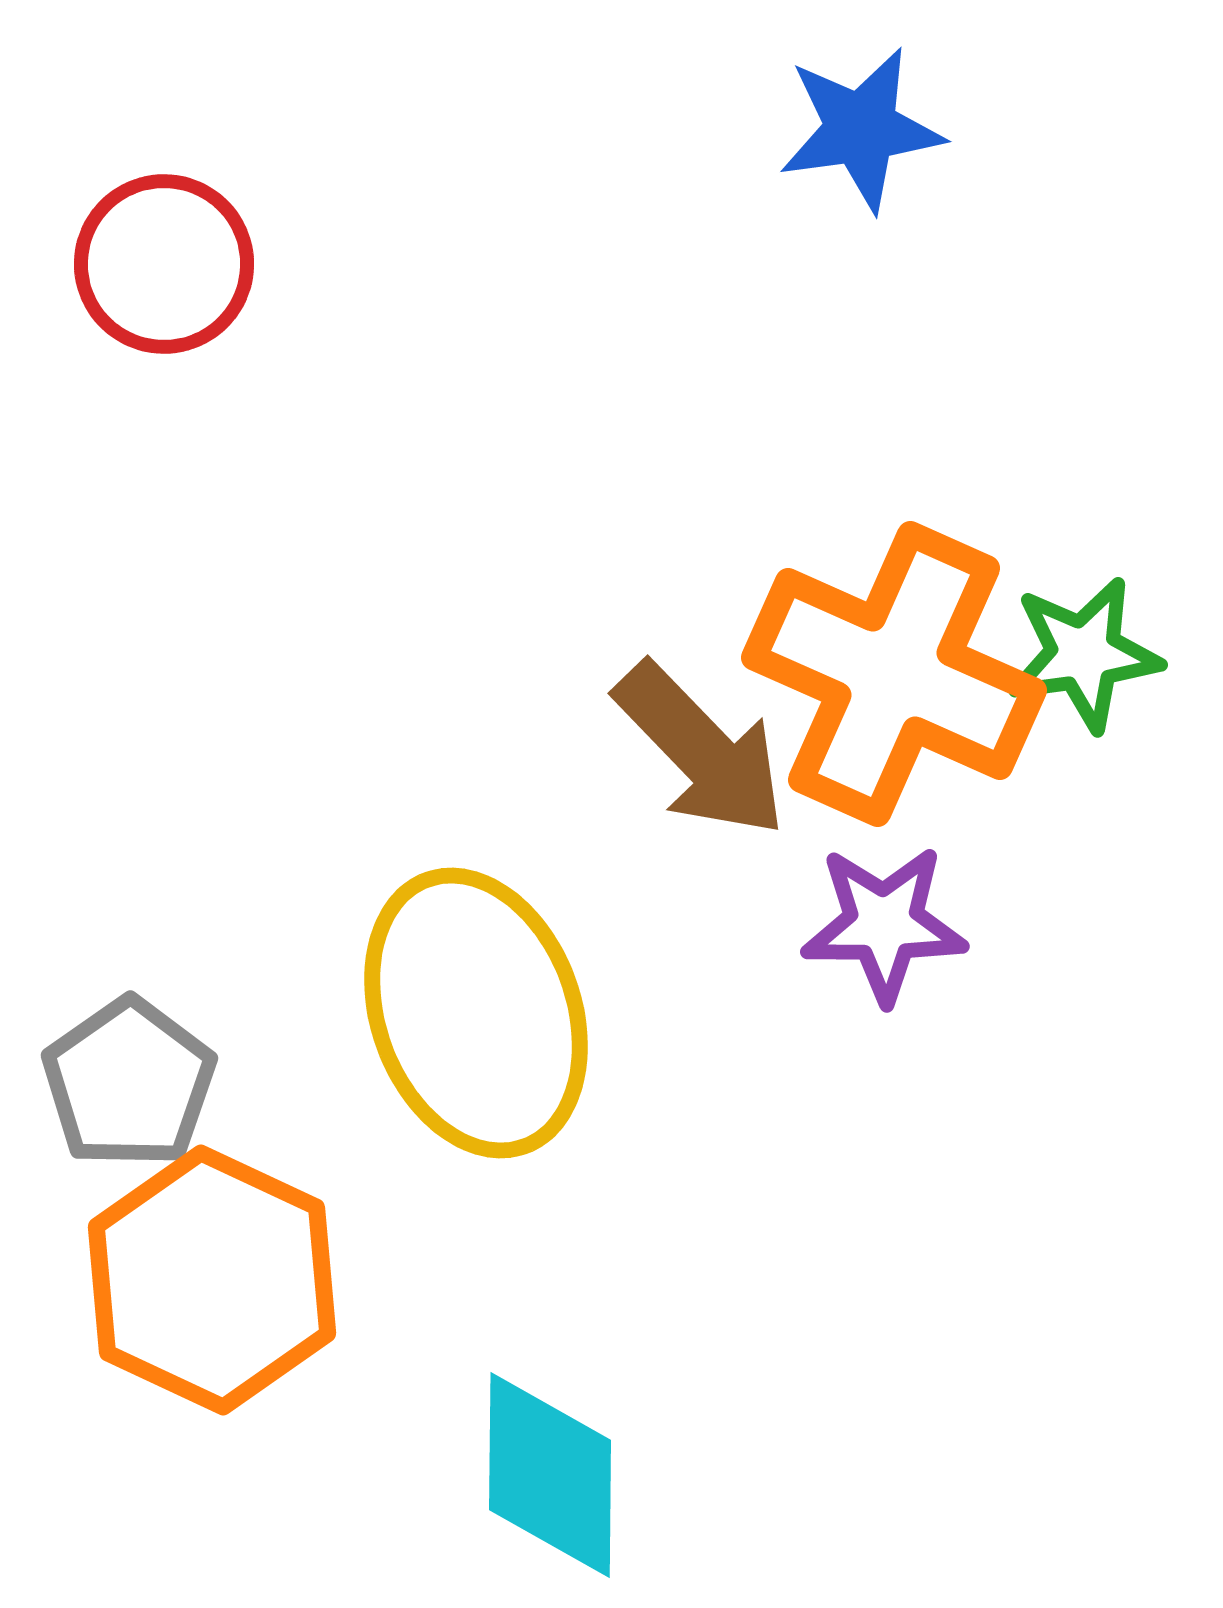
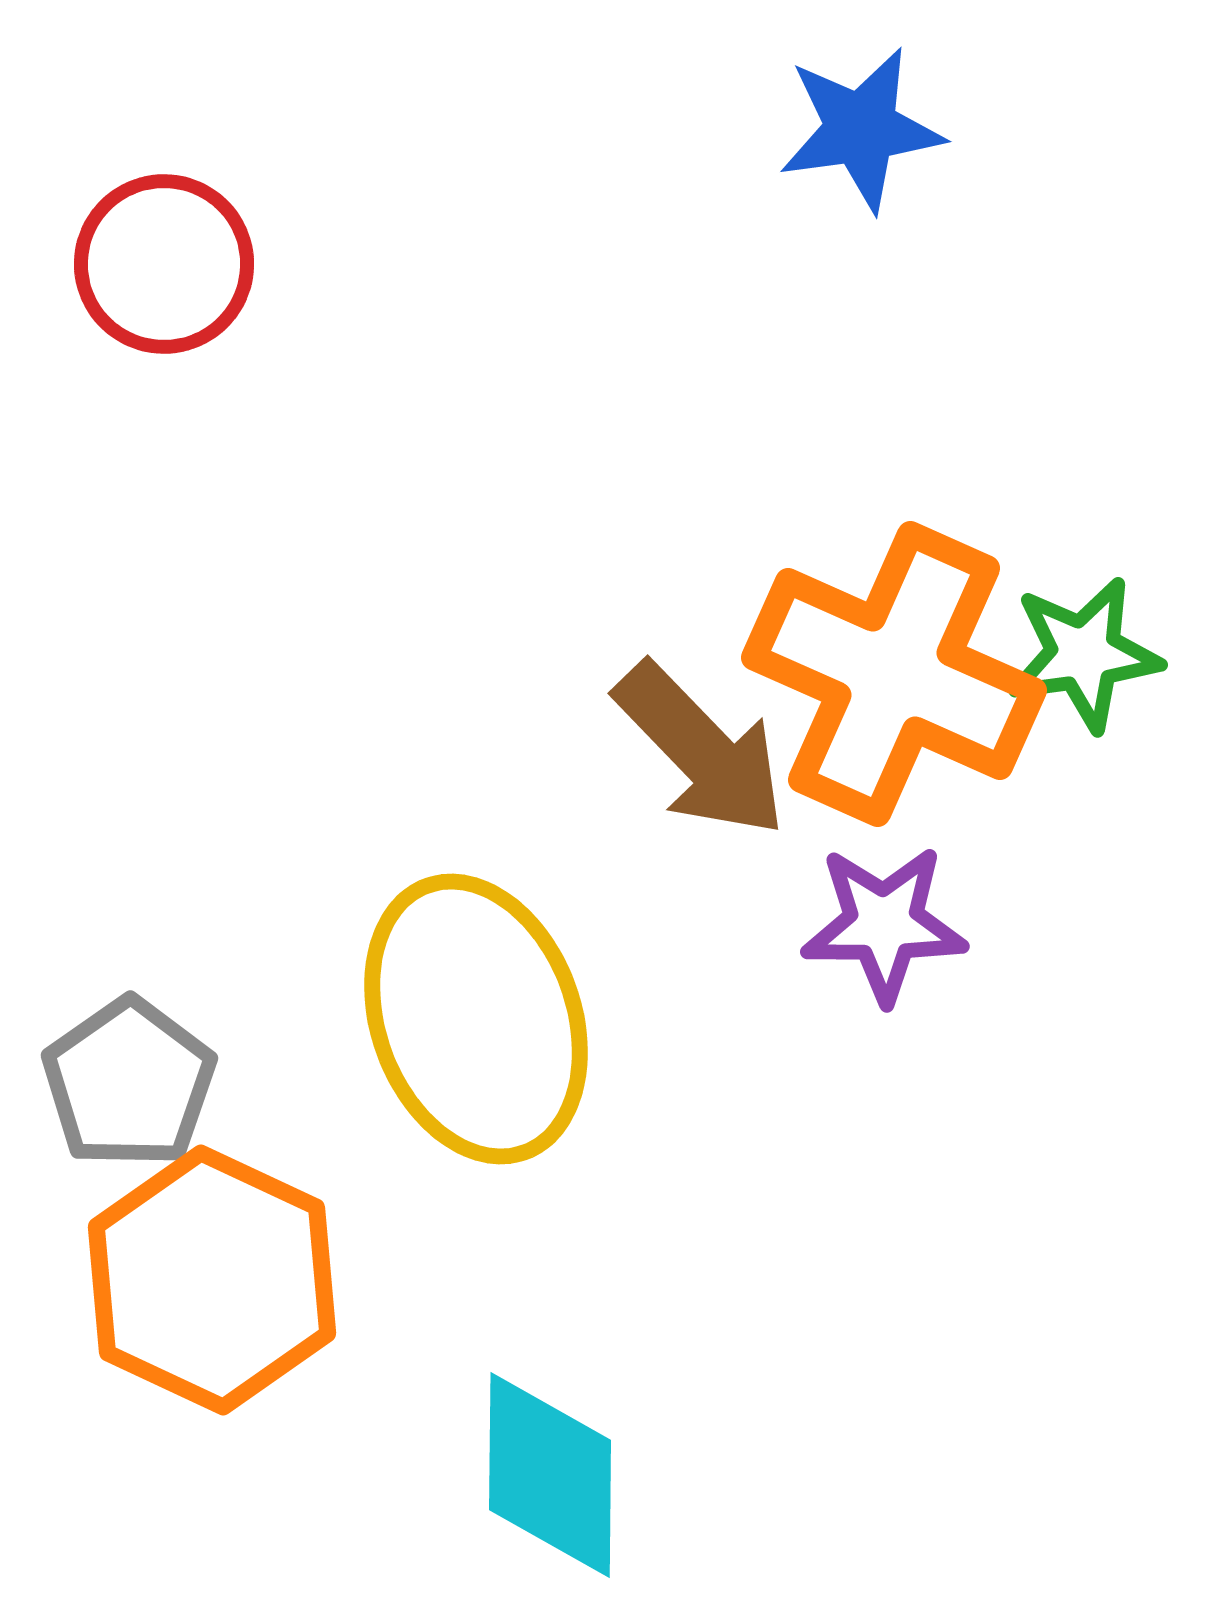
yellow ellipse: moved 6 px down
